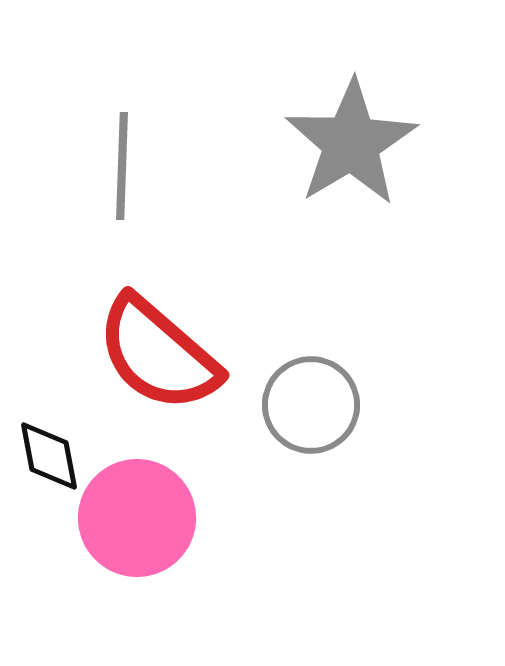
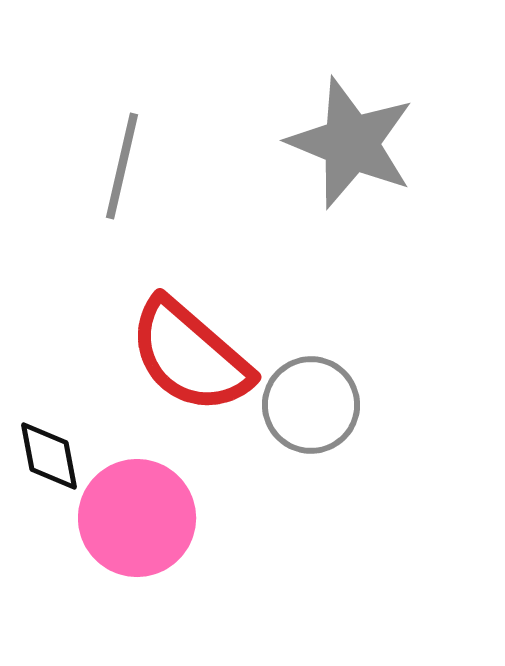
gray star: rotated 19 degrees counterclockwise
gray line: rotated 11 degrees clockwise
red semicircle: moved 32 px right, 2 px down
